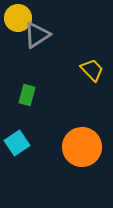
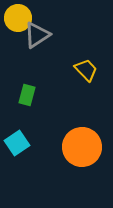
yellow trapezoid: moved 6 px left
